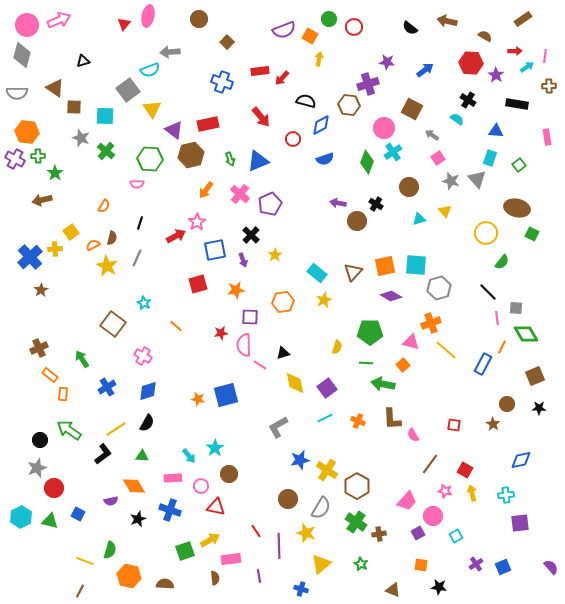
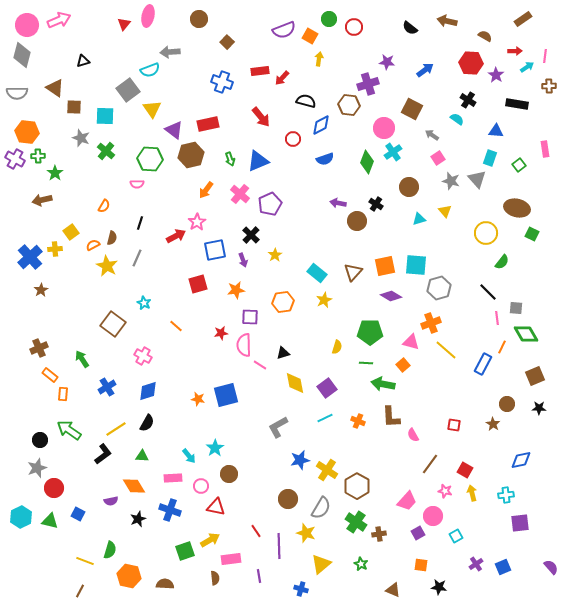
pink rectangle at (547, 137): moved 2 px left, 12 px down
brown L-shape at (392, 419): moved 1 px left, 2 px up
